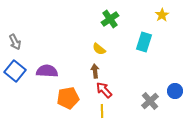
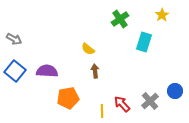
green cross: moved 10 px right
gray arrow: moved 1 px left, 3 px up; rotated 35 degrees counterclockwise
yellow semicircle: moved 11 px left
red arrow: moved 18 px right, 14 px down
